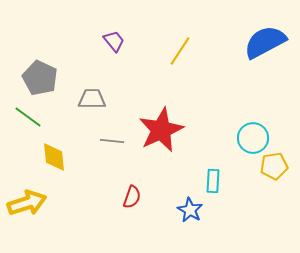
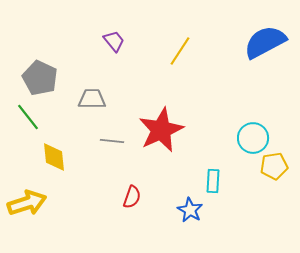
green line: rotated 16 degrees clockwise
